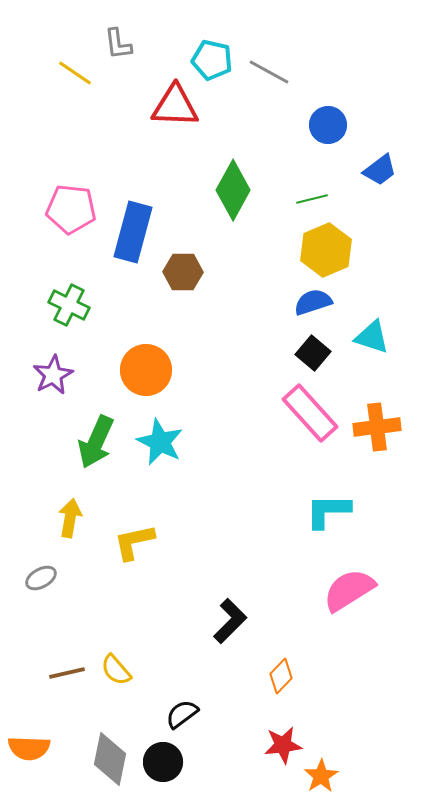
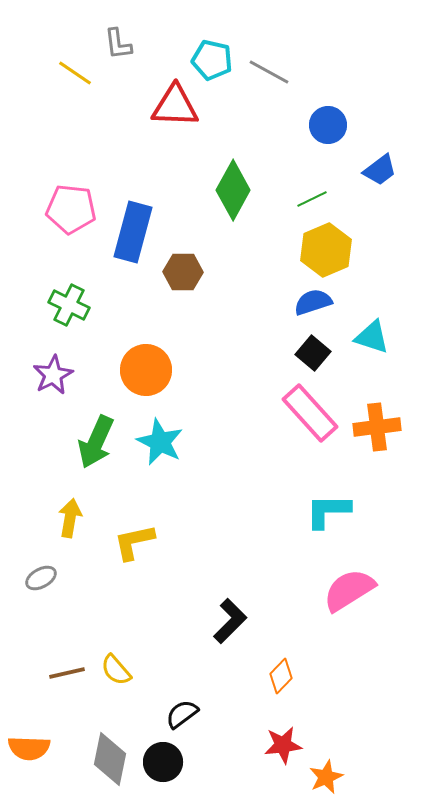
green line: rotated 12 degrees counterclockwise
orange star: moved 5 px right, 1 px down; rotated 8 degrees clockwise
